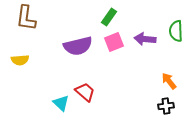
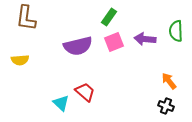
black cross: rotated 28 degrees clockwise
